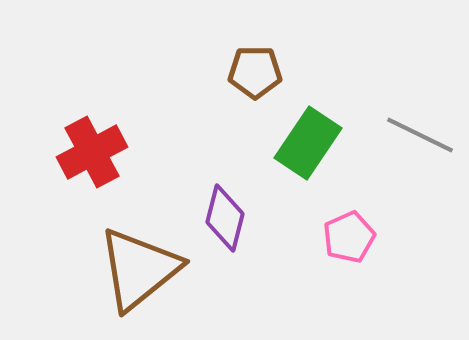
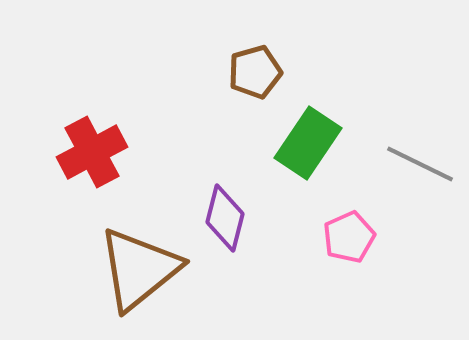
brown pentagon: rotated 16 degrees counterclockwise
gray line: moved 29 px down
